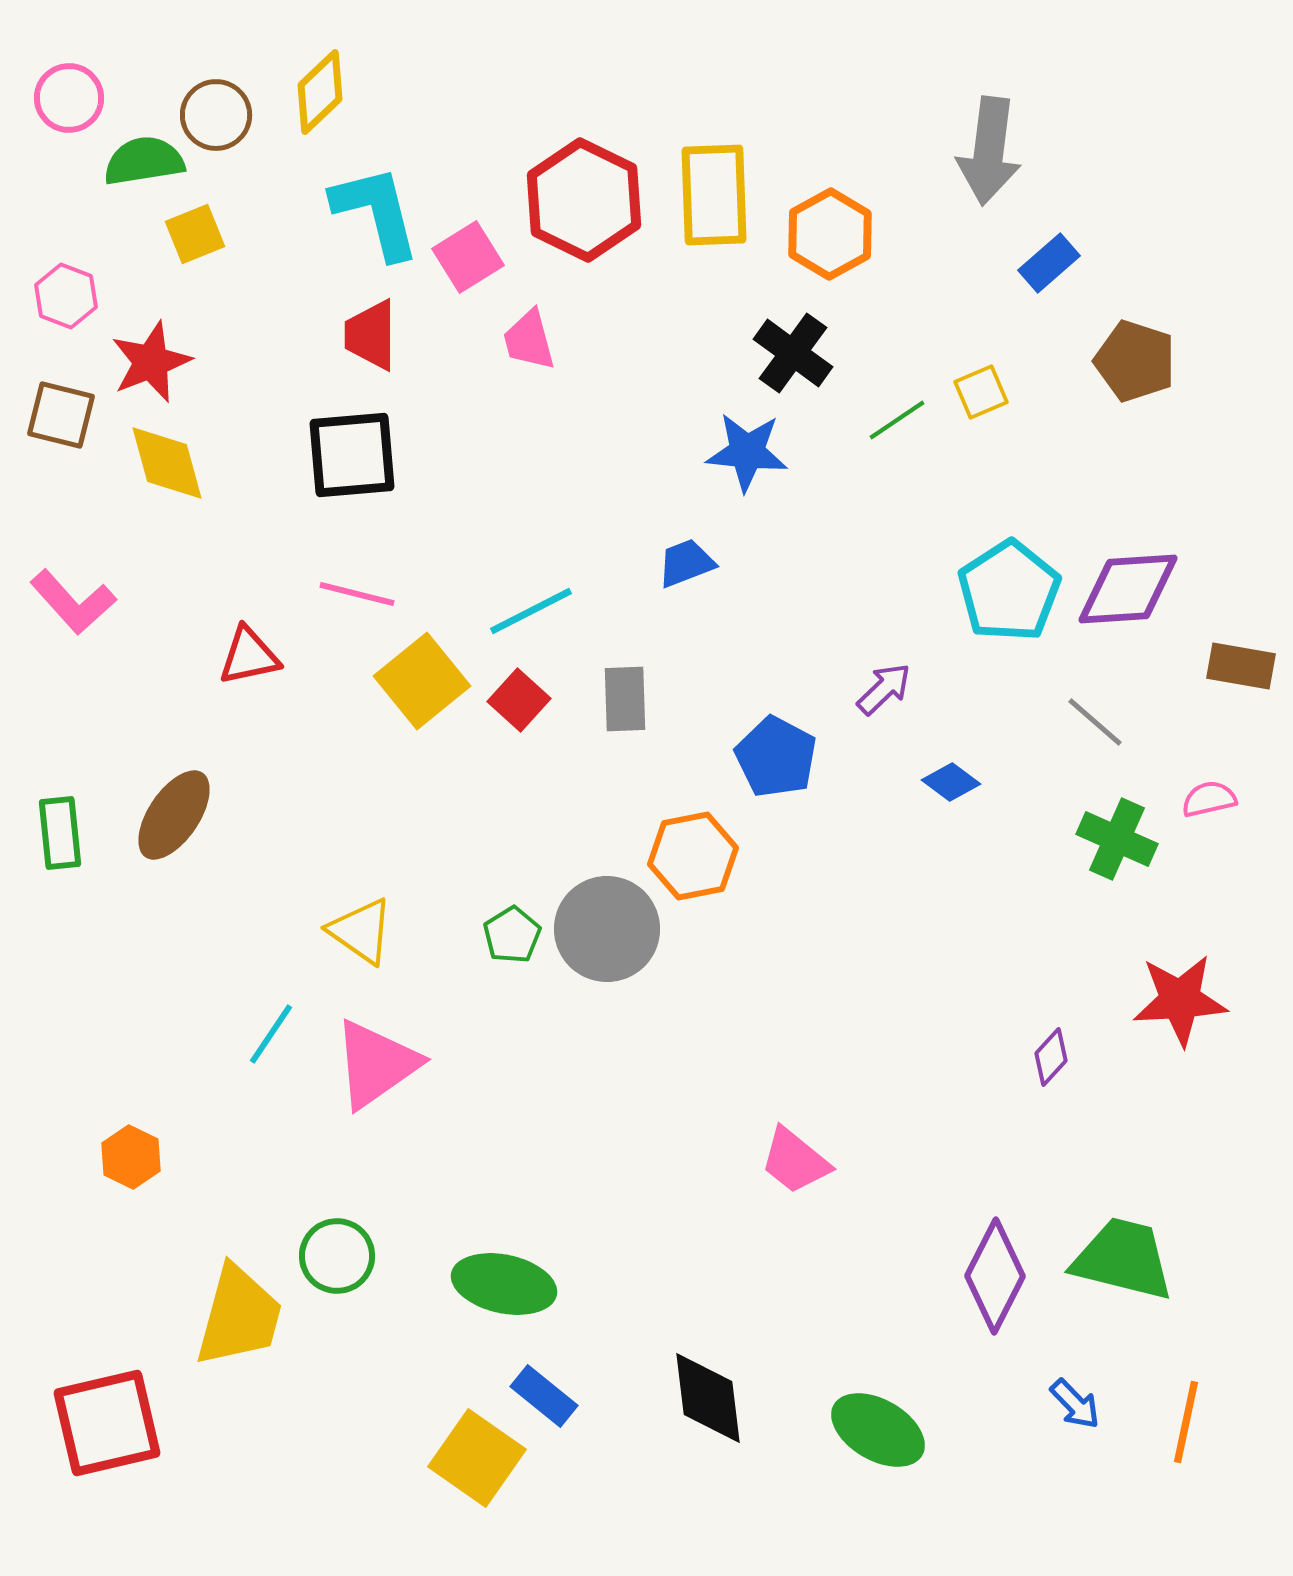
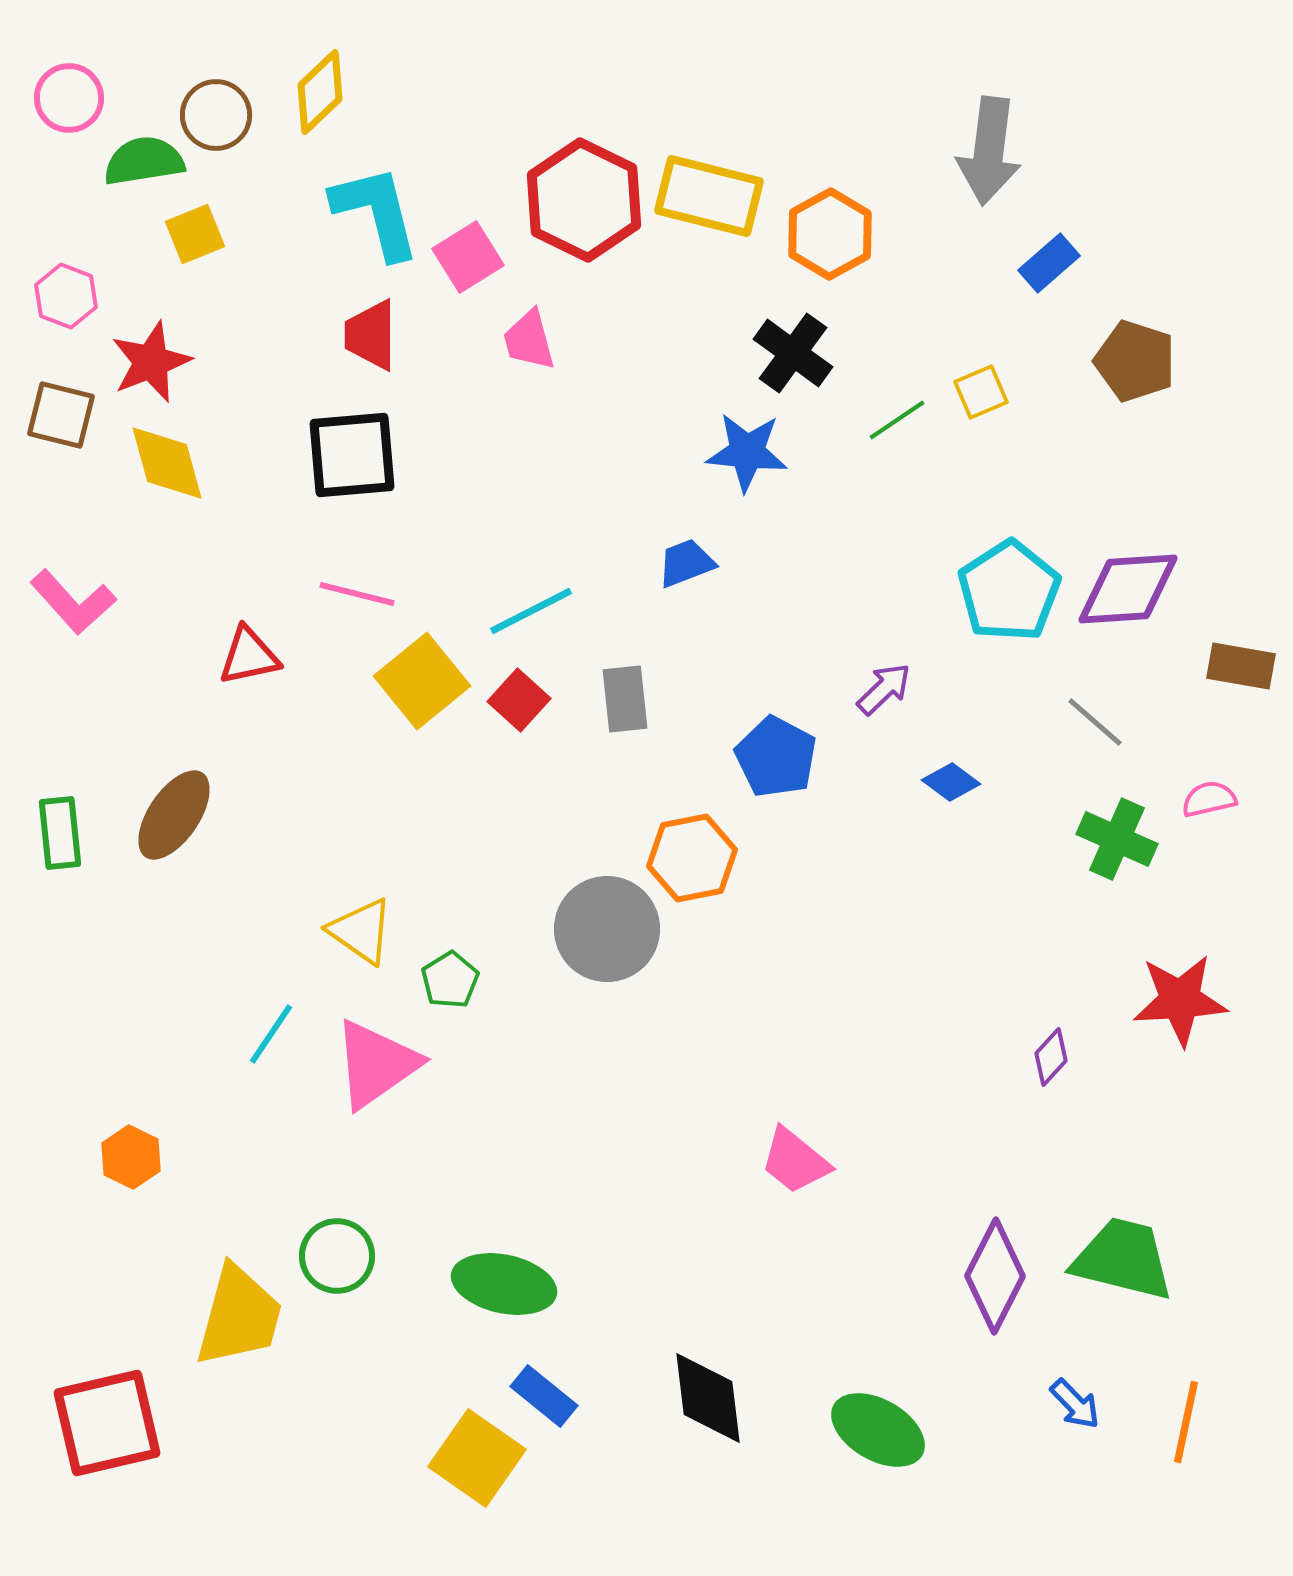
yellow rectangle at (714, 195): moved 5 px left, 1 px down; rotated 74 degrees counterclockwise
gray rectangle at (625, 699): rotated 4 degrees counterclockwise
orange hexagon at (693, 856): moved 1 px left, 2 px down
green pentagon at (512, 935): moved 62 px left, 45 px down
